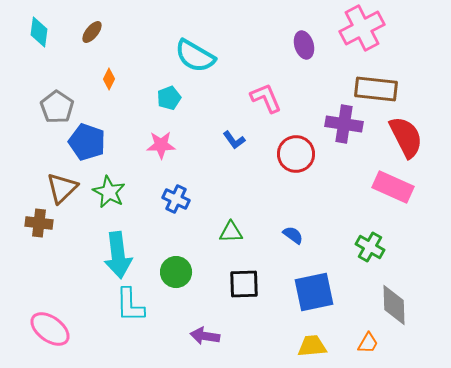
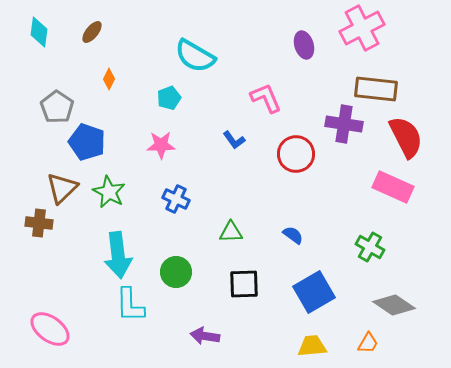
blue square: rotated 18 degrees counterclockwise
gray diamond: rotated 54 degrees counterclockwise
